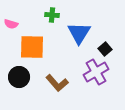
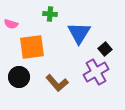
green cross: moved 2 px left, 1 px up
orange square: rotated 8 degrees counterclockwise
